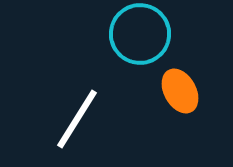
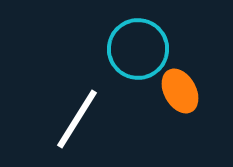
cyan circle: moved 2 px left, 15 px down
